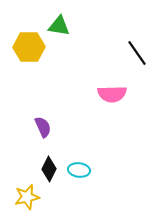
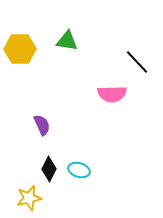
green triangle: moved 8 px right, 15 px down
yellow hexagon: moved 9 px left, 2 px down
black line: moved 9 px down; rotated 8 degrees counterclockwise
purple semicircle: moved 1 px left, 2 px up
cyan ellipse: rotated 10 degrees clockwise
yellow star: moved 2 px right, 1 px down
